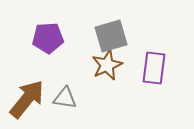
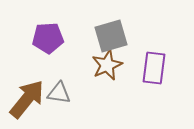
gray triangle: moved 6 px left, 5 px up
